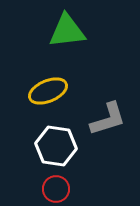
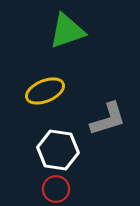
green triangle: rotated 12 degrees counterclockwise
yellow ellipse: moved 3 px left
white hexagon: moved 2 px right, 4 px down
